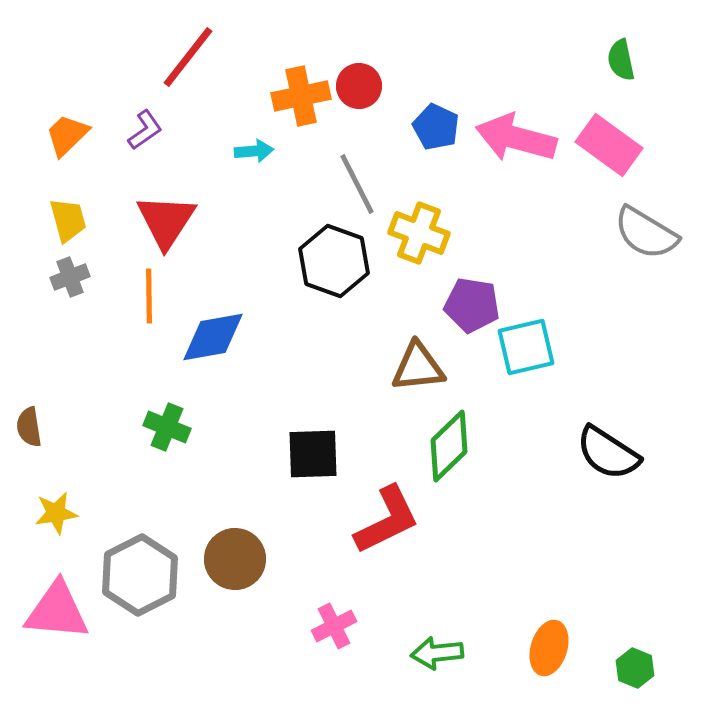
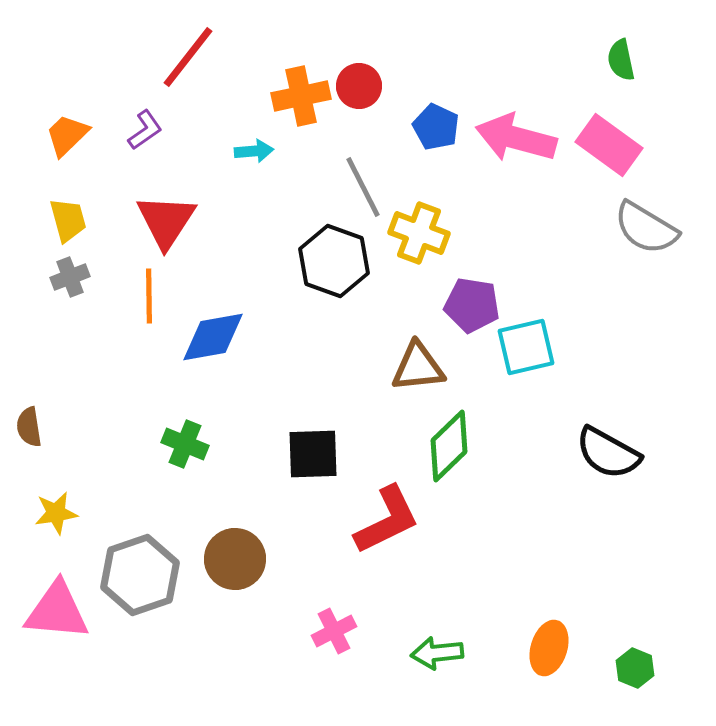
gray line: moved 6 px right, 3 px down
gray semicircle: moved 5 px up
green cross: moved 18 px right, 17 px down
black semicircle: rotated 4 degrees counterclockwise
gray hexagon: rotated 8 degrees clockwise
pink cross: moved 5 px down
